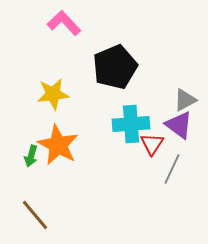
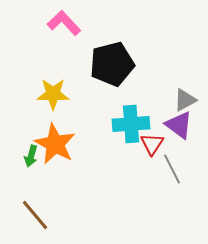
black pentagon: moved 3 px left, 3 px up; rotated 9 degrees clockwise
yellow star: rotated 8 degrees clockwise
orange star: moved 3 px left, 1 px up
gray line: rotated 52 degrees counterclockwise
